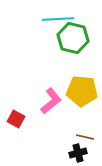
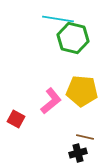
cyan line: rotated 12 degrees clockwise
